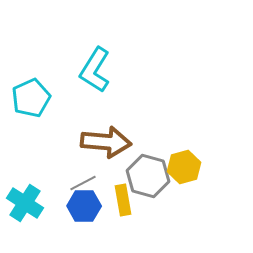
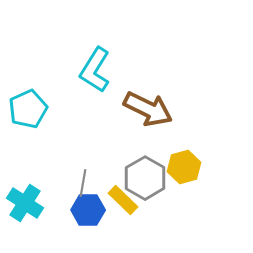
cyan pentagon: moved 3 px left, 11 px down
brown arrow: moved 42 px right, 33 px up; rotated 21 degrees clockwise
gray hexagon: moved 3 px left, 2 px down; rotated 15 degrees clockwise
gray line: rotated 52 degrees counterclockwise
yellow rectangle: rotated 36 degrees counterclockwise
blue hexagon: moved 4 px right, 4 px down
